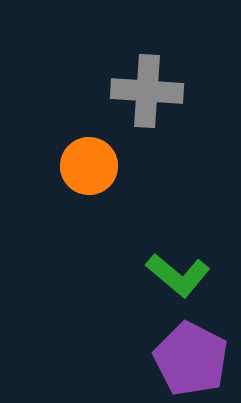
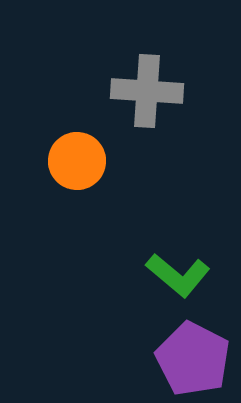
orange circle: moved 12 px left, 5 px up
purple pentagon: moved 2 px right
